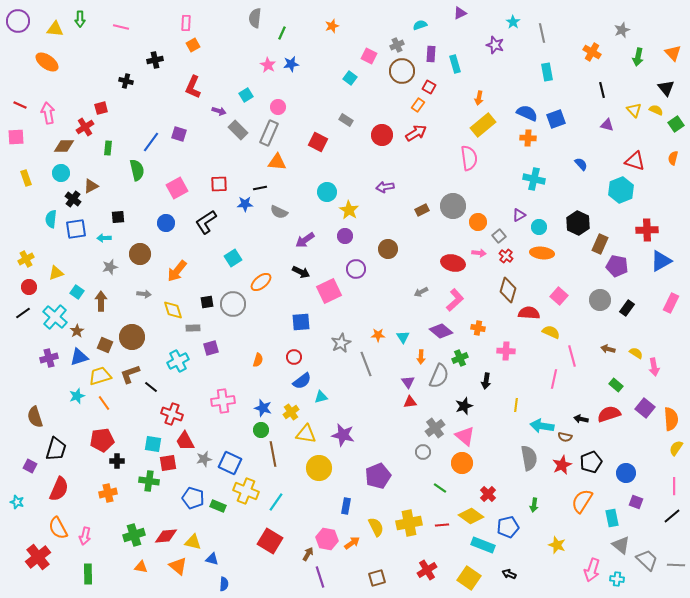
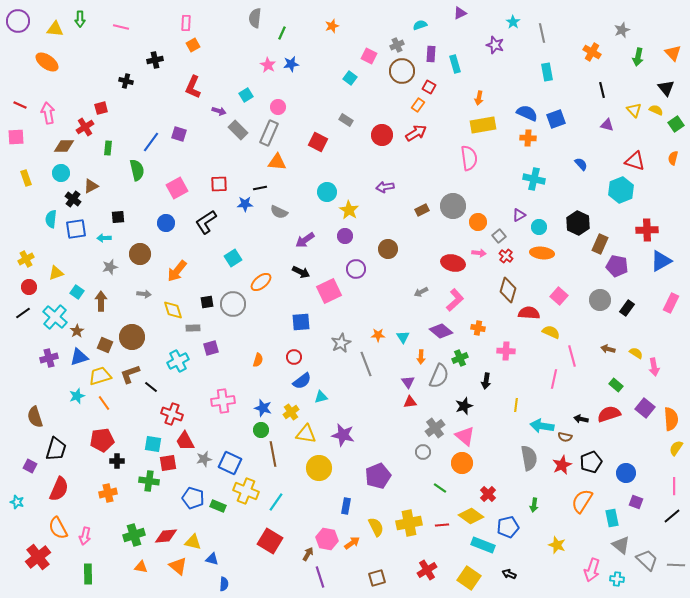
yellow rectangle at (483, 125): rotated 30 degrees clockwise
